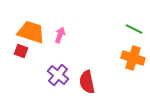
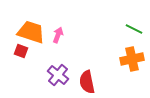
pink arrow: moved 2 px left
orange cross: moved 1 px left, 1 px down; rotated 30 degrees counterclockwise
